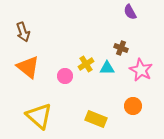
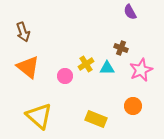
pink star: rotated 20 degrees clockwise
